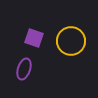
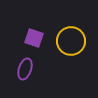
purple ellipse: moved 1 px right
